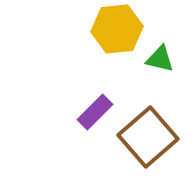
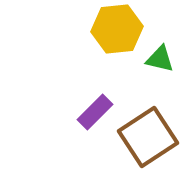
brown square: rotated 8 degrees clockwise
